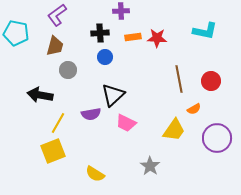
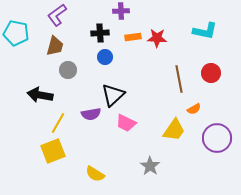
red circle: moved 8 px up
